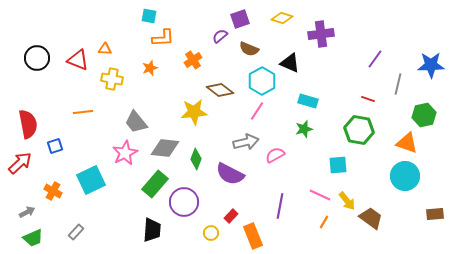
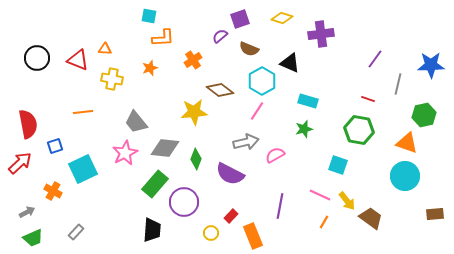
cyan square at (338, 165): rotated 24 degrees clockwise
cyan square at (91, 180): moved 8 px left, 11 px up
